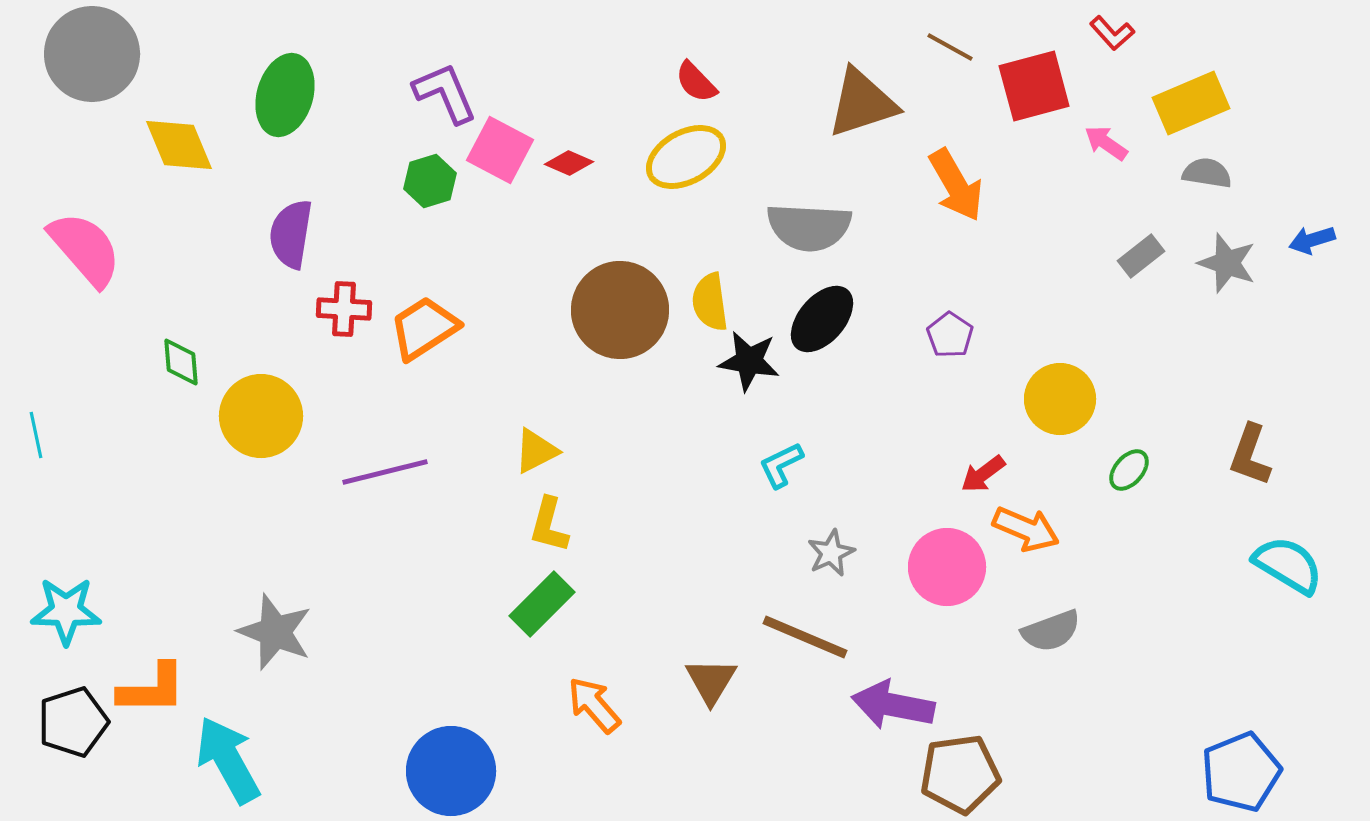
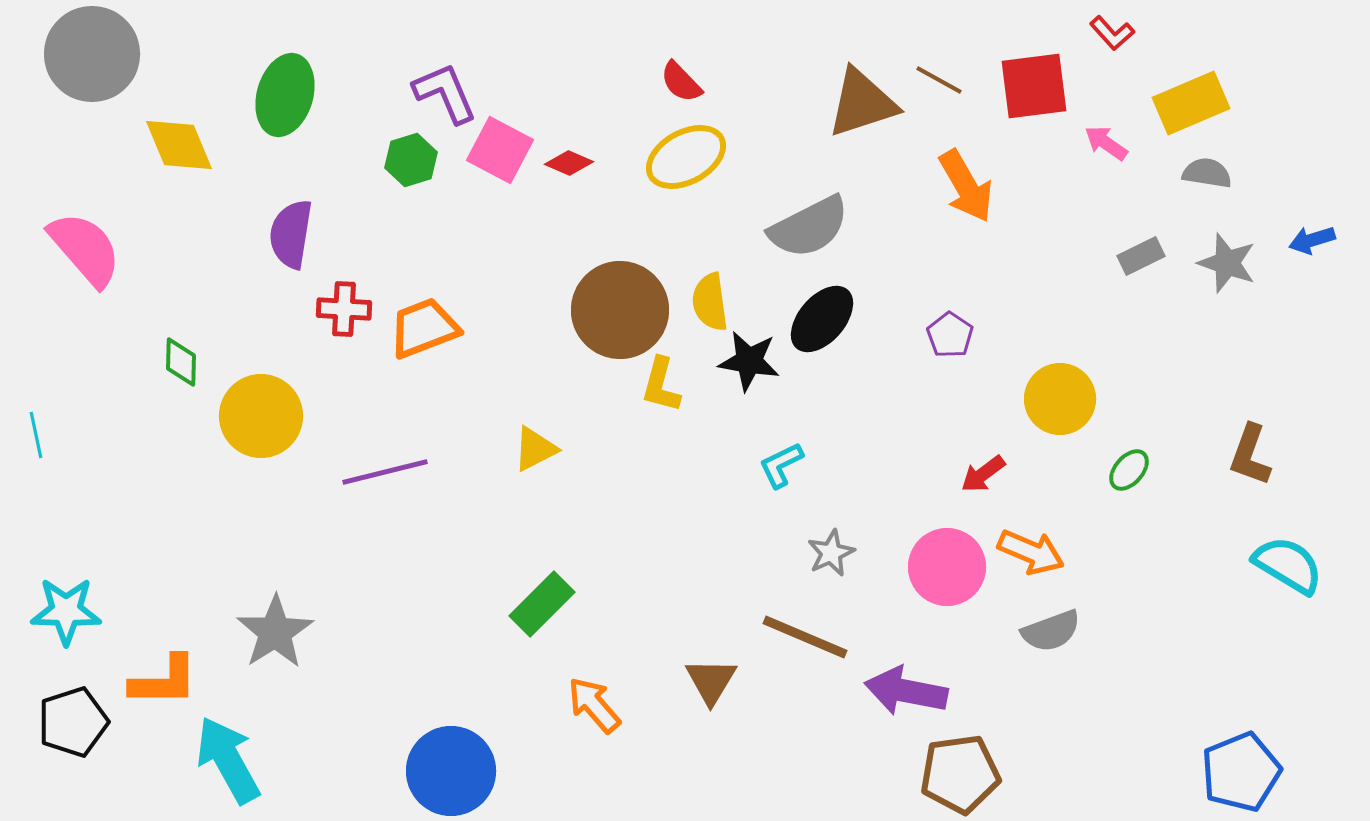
brown line at (950, 47): moved 11 px left, 33 px down
red semicircle at (696, 82): moved 15 px left
red square at (1034, 86): rotated 8 degrees clockwise
green hexagon at (430, 181): moved 19 px left, 21 px up
orange arrow at (956, 185): moved 10 px right, 1 px down
gray semicircle at (809, 227): rotated 30 degrees counterclockwise
gray rectangle at (1141, 256): rotated 12 degrees clockwise
orange trapezoid at (424, 328): rotated 12 degrees clockwise
green diamond at (181, 362): rotated 6 degrees clockwise
yellow triangle at (536, 451): moved 1 px left, 2 px up
yellow L-shape at (549, 525): moved 112 px right, 140 px up
orange arrow at (1026, 529): moved 5 px right, 23 px down
gray star at (275, 632): rotated 18 degrees clockwise
orange L-shape at (152, 689): moved 12 px right, 8 px up
purple arrow at (893, 705): moved 13 px right, 14 px up
